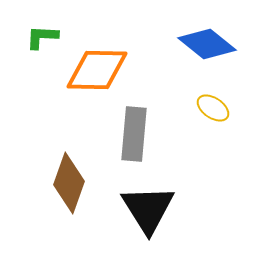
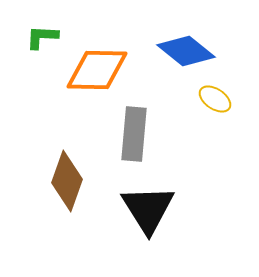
blue diamond: moved 21 px left, 7 px down
yellow ellipse: moved 2 px right, 9 px up
brown diamond: moved 2 px left, 2 px up
